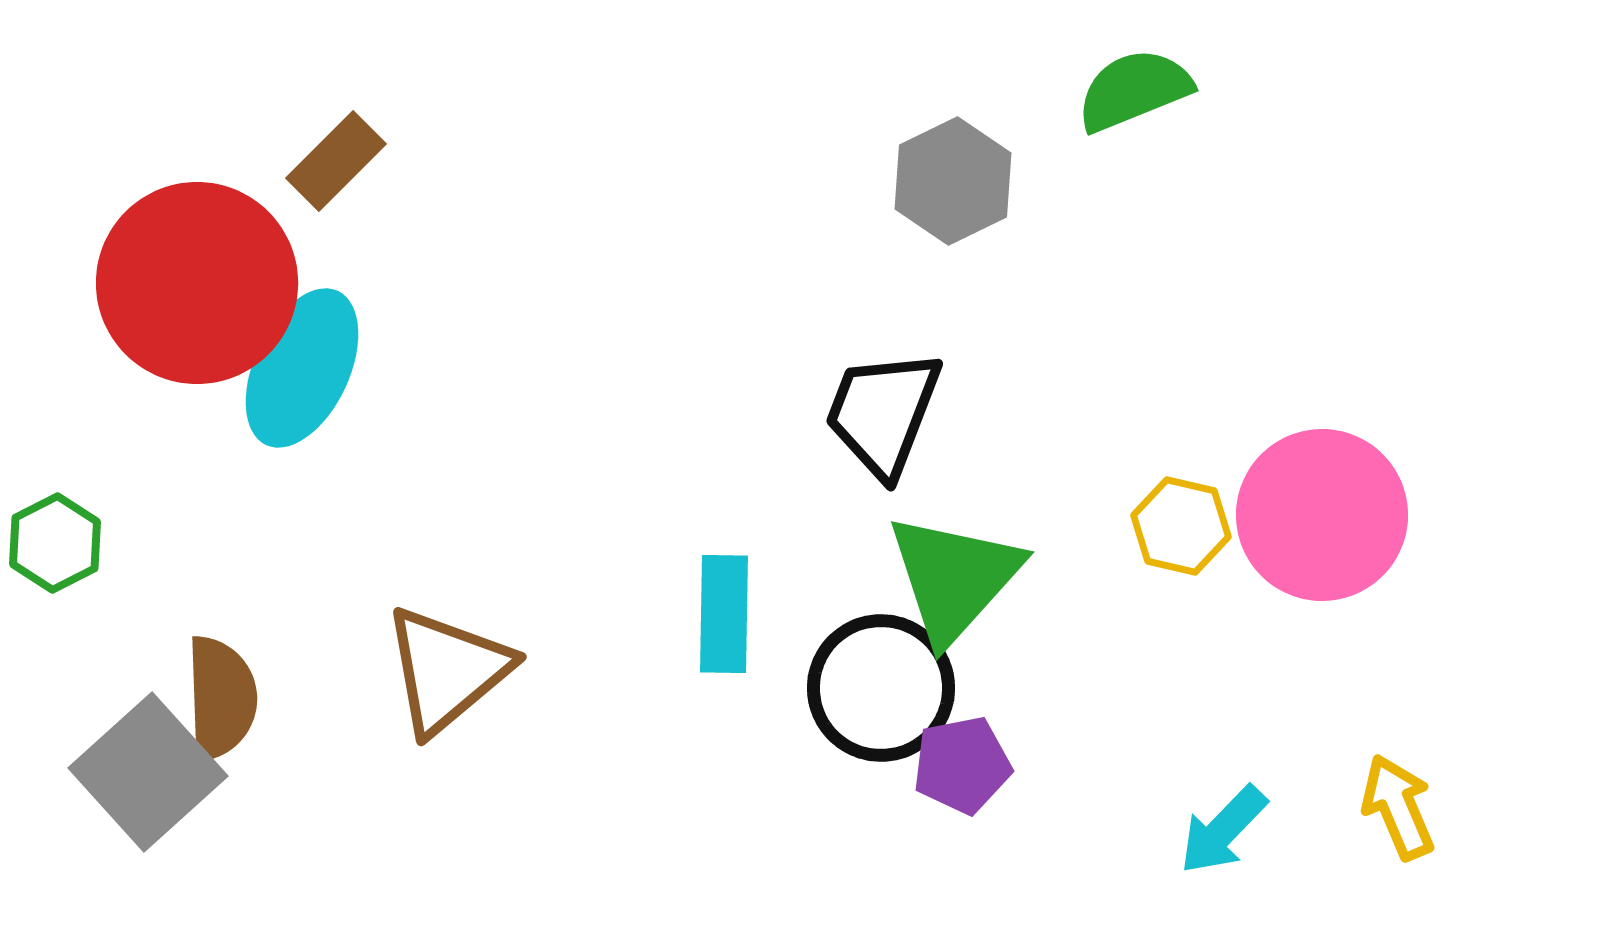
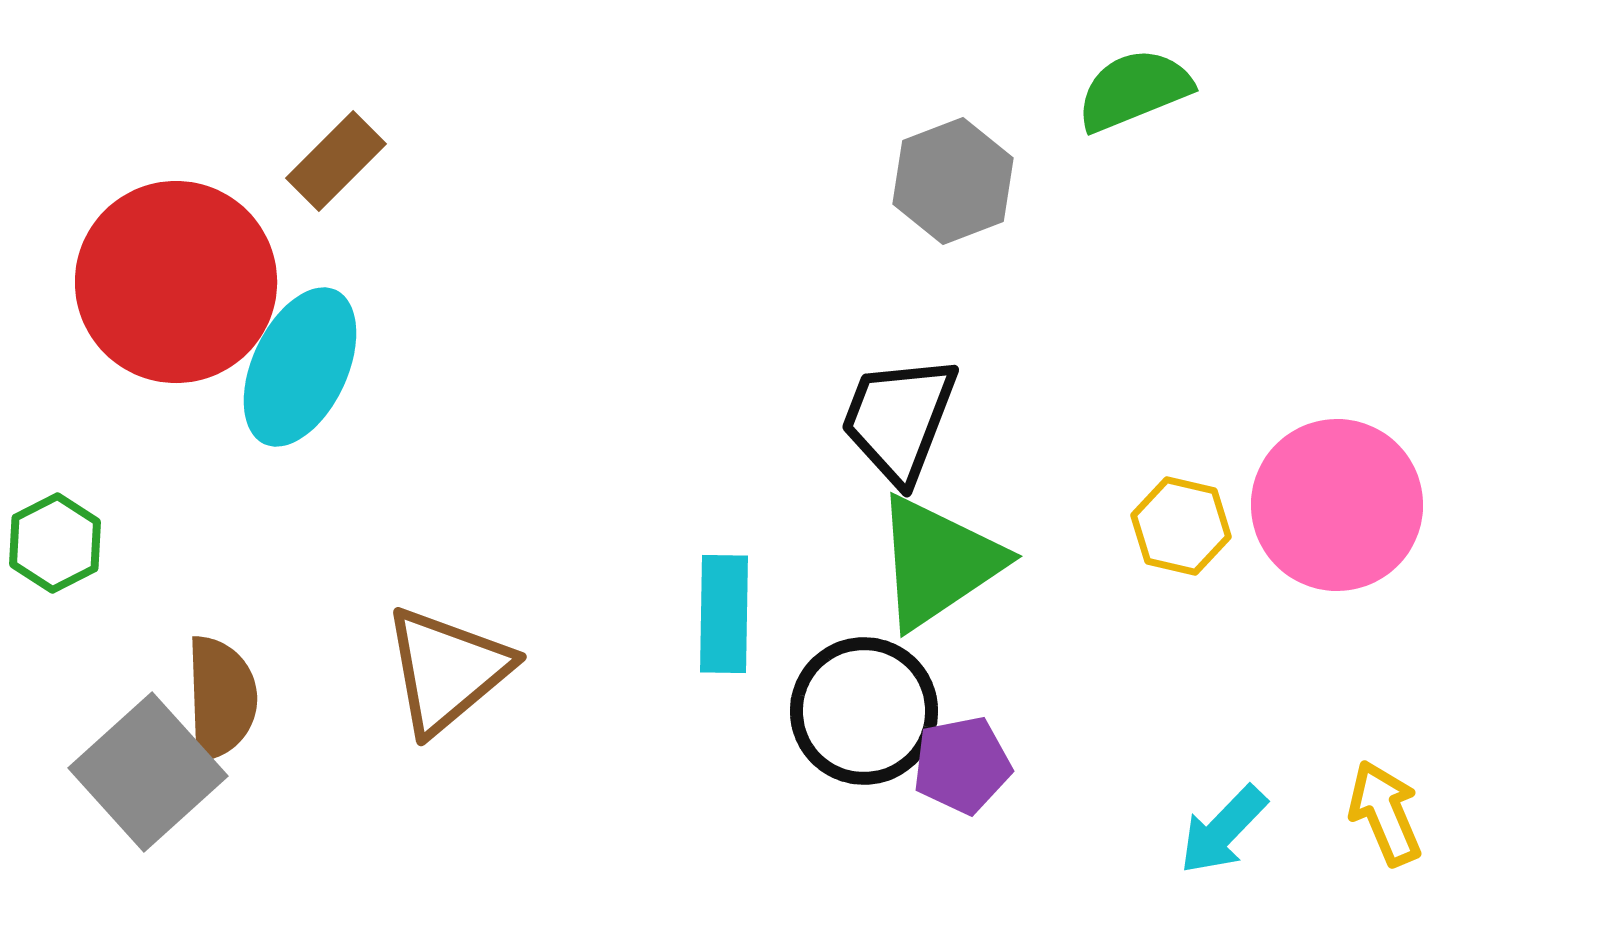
gray hexagon: rotated 5 degrees clockwise
red circle: moved 21 px left, 1 px up
cyan ellipse: moved 2 px left, 1 px up
black trapezoid: moved 16 px right, 6 px down
pink circle: moved 15 px right, 10 px up
green triangle: moved 16 px left, 16 px up; rotated 14 degrees clockwise
black circle: moved 17 px left, 23 px down
yellow arrow: moved 13 px left, 6 px down
